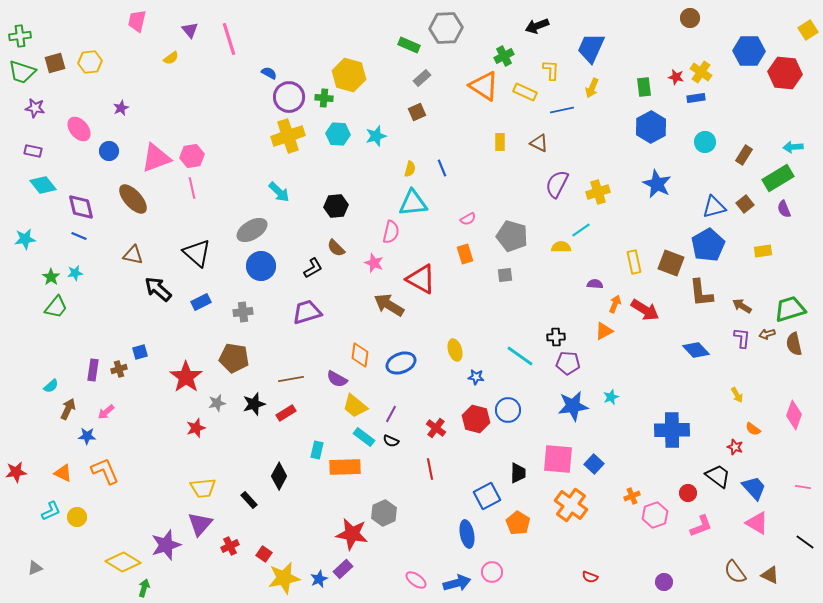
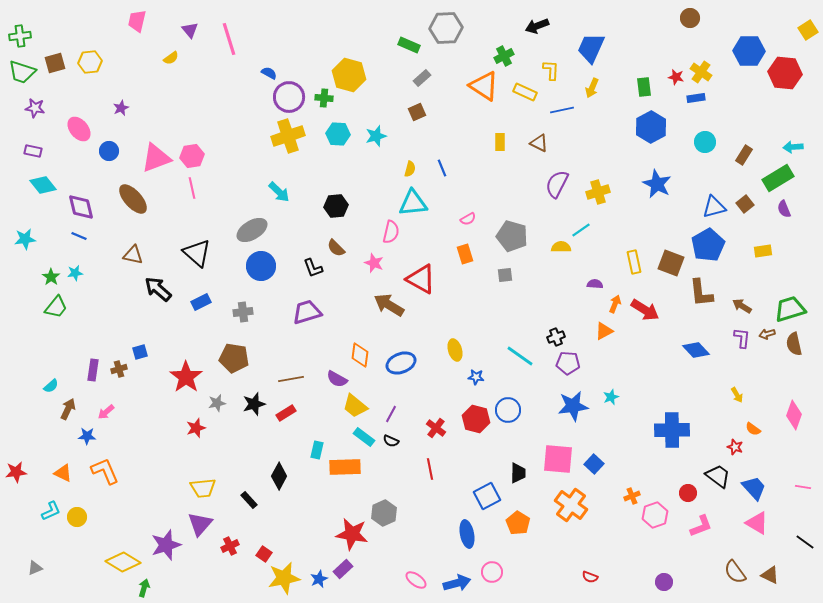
black L-shape at (313, 268): rotated 100 degrees clockwise
black cross at (556, 337): rotated 18 degrees counterclockwise
